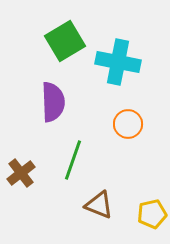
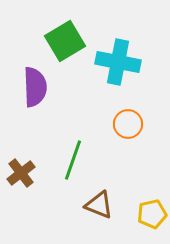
purple semicircle: moved 18 px left, 15 px up
